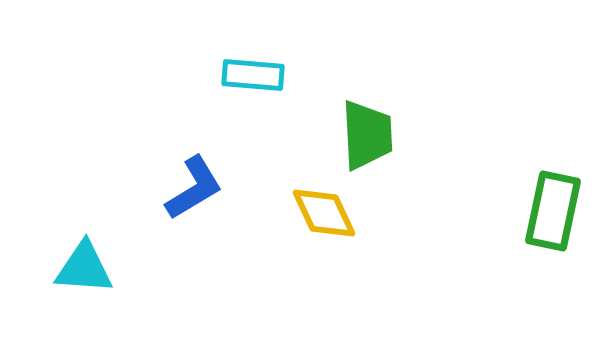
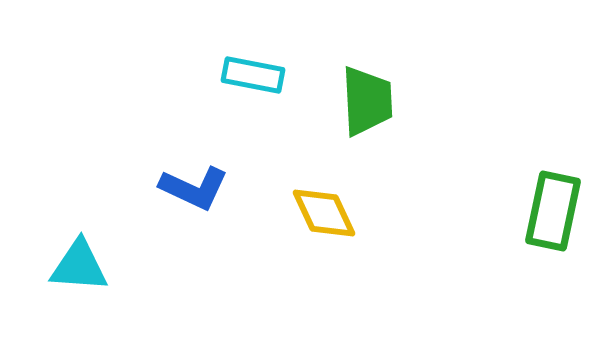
cyan rectangle: rotated 6 degrees clockwise
green trapezoid: moved 34 px up
blue L-shape: rotated 56 degrees clockwise
cyan triangle: moved 5 px left, 2 px up
